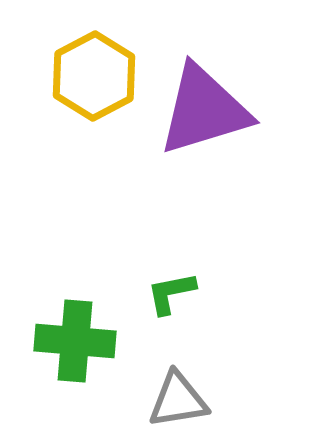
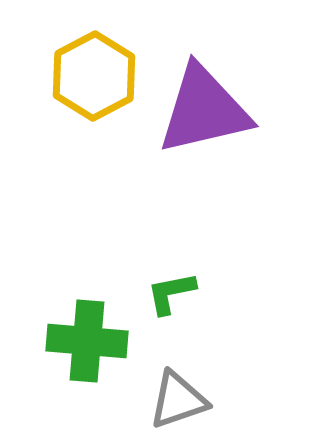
purple triangle: rotated 4 degrees clockwise
green cross: moved 12 px right
gray triangle: rotated 10 degrees counterclockwise
